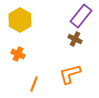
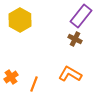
orange cross: moved 7 px left, 23 px down; rotated 32 degrees clockwise
orange L-shape: rotated 45 degrees clockwise
